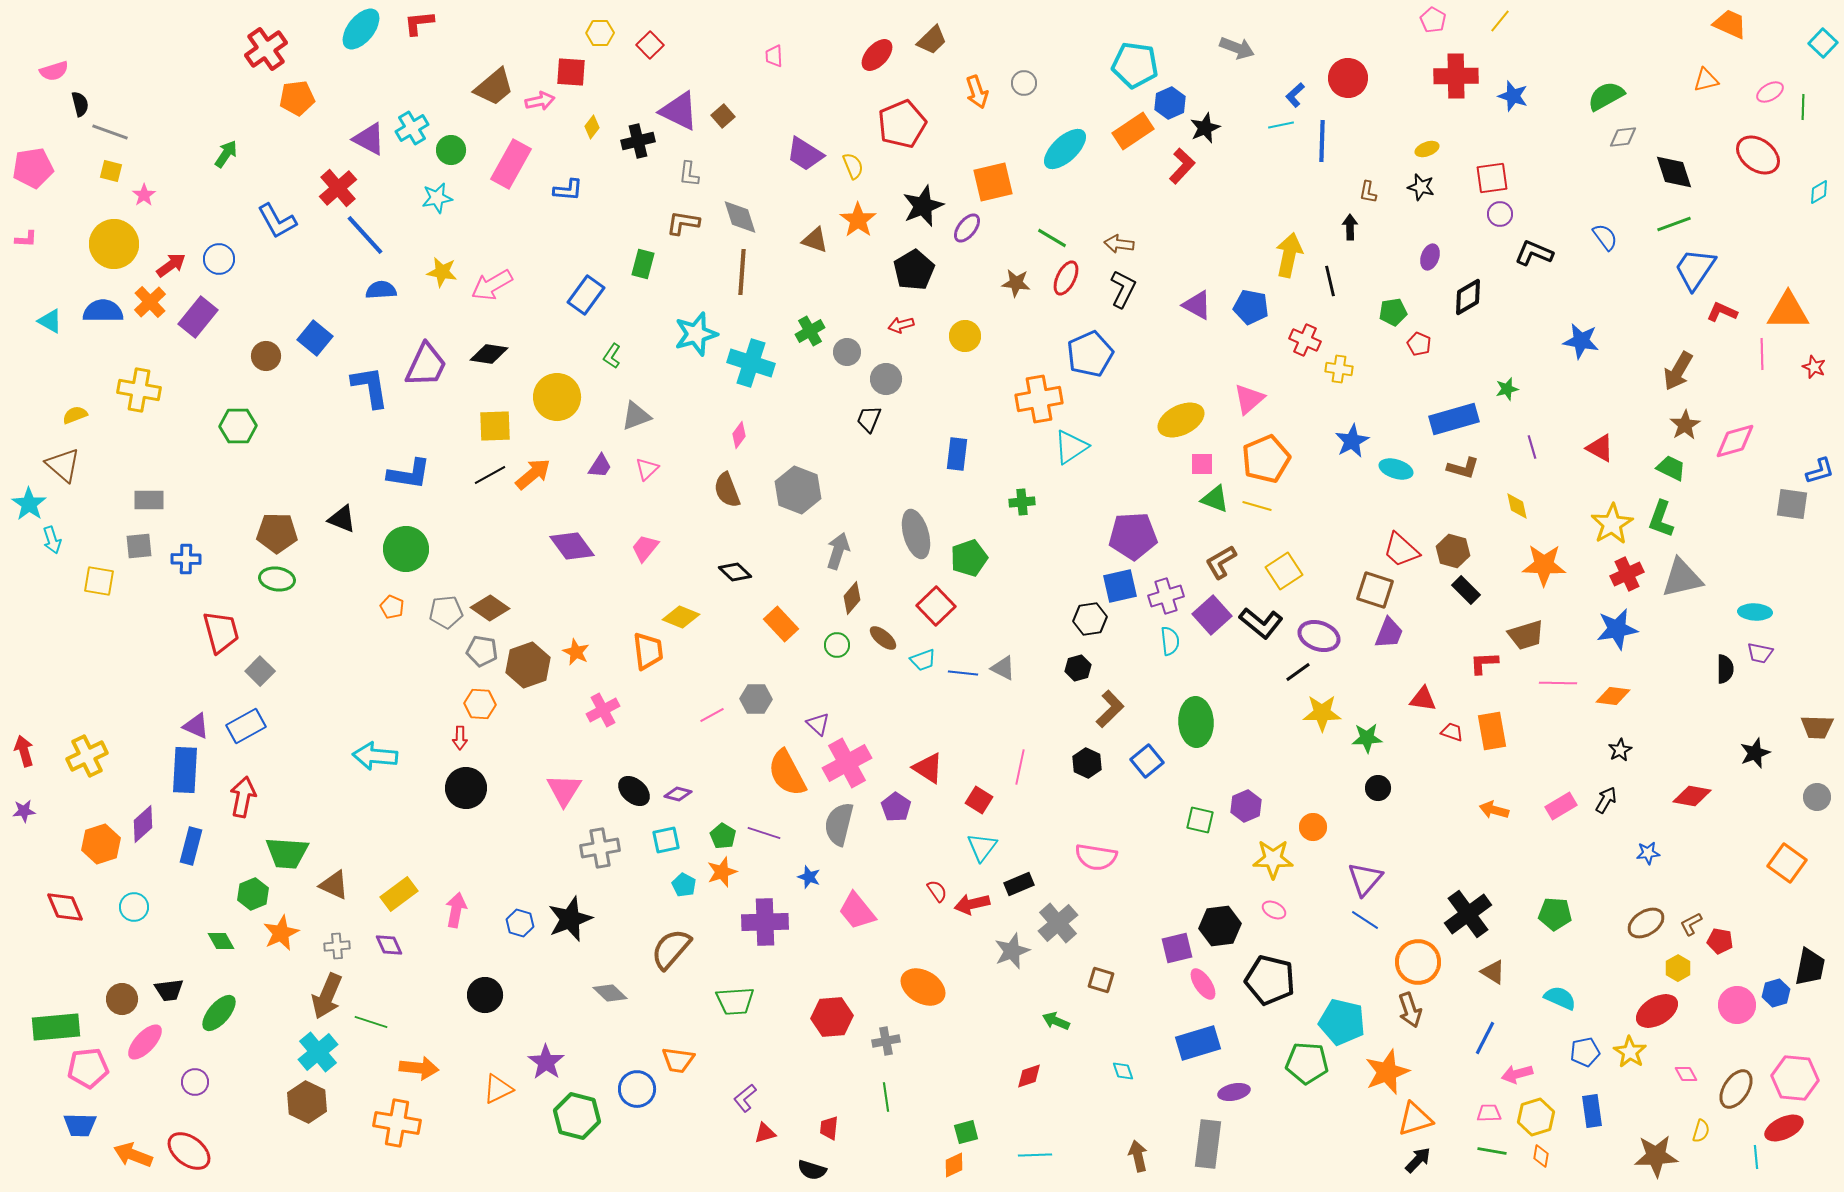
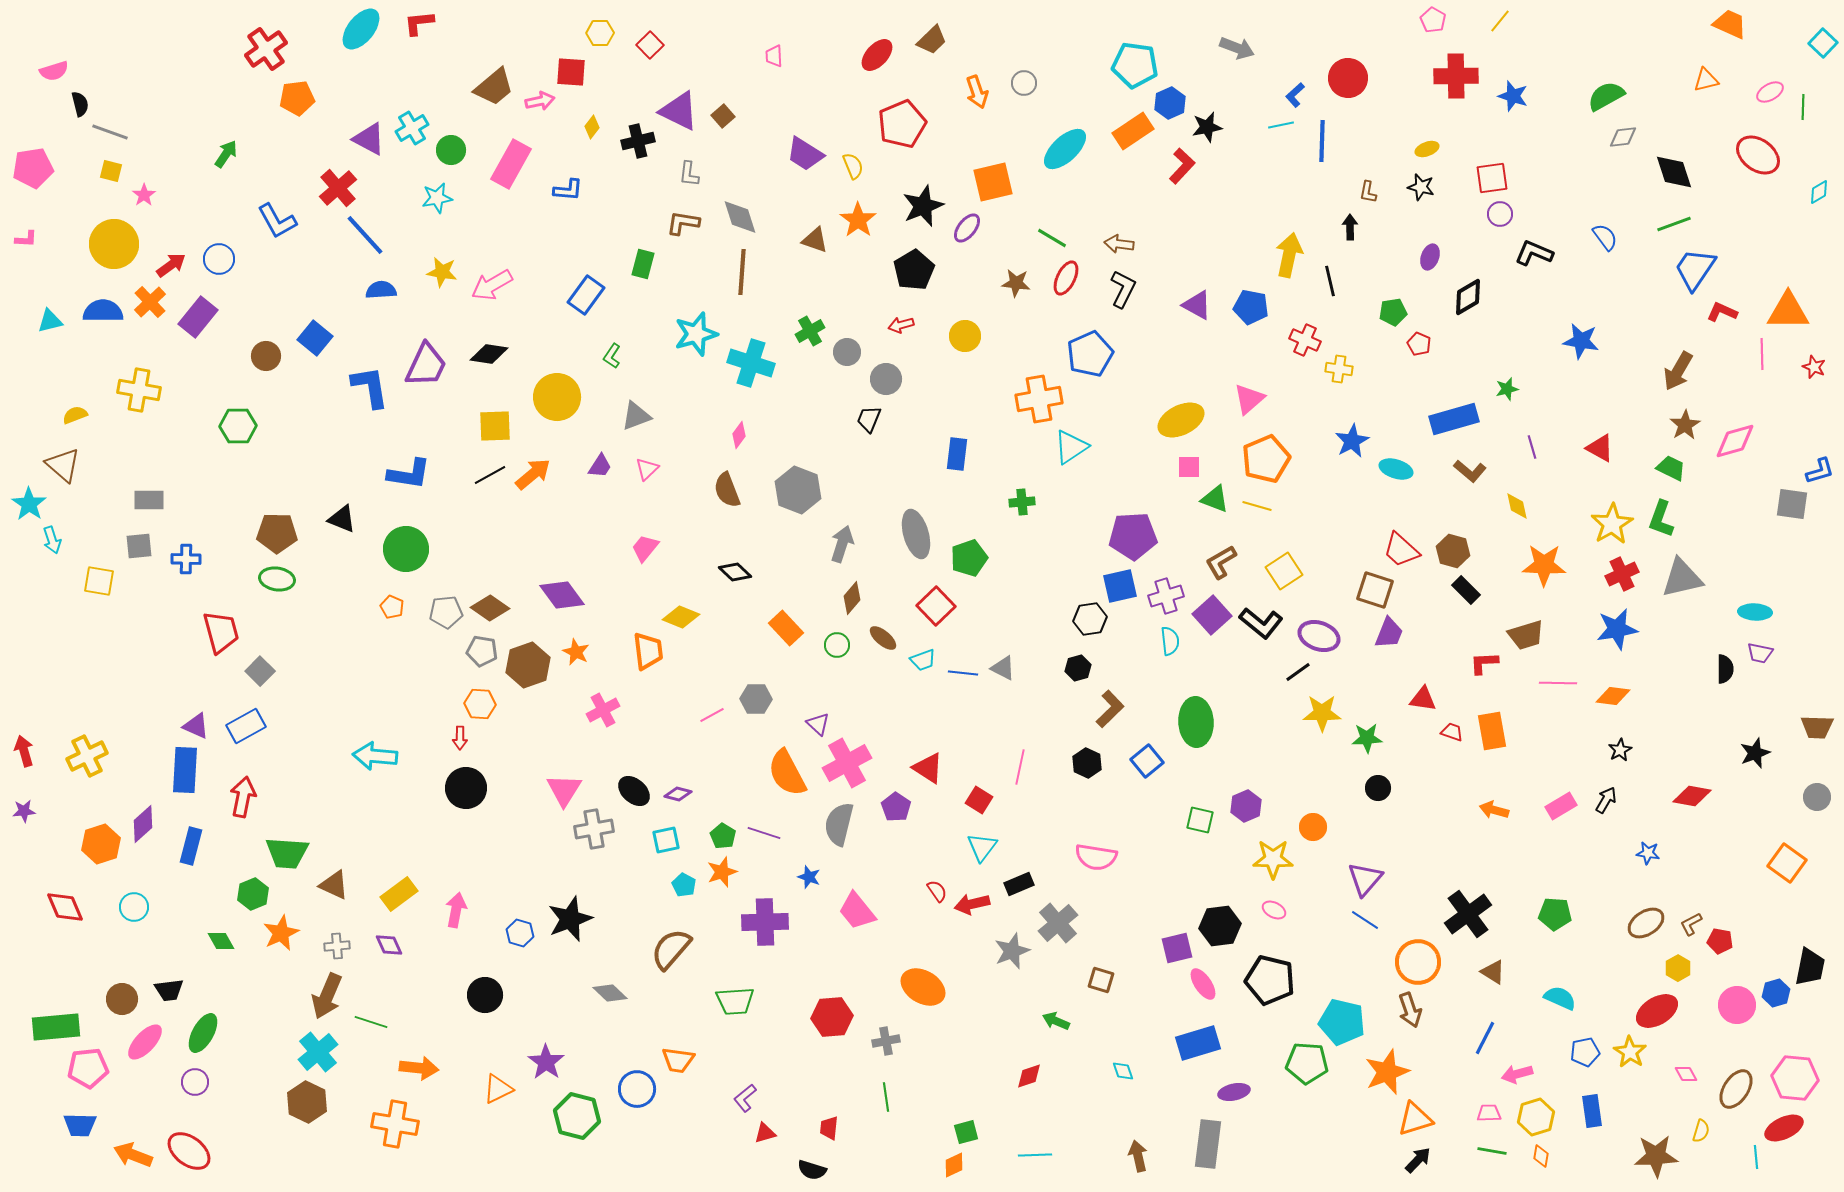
black star at (1205, 128): moved 2 px right, 1 px up; rotated 12 degrees clockwise
cyan triangle at (50, 321): rotated 44 degrees counterclockwise
pink square at (1202, 464): moved 13 px left, 3 px down
brown L-shape at (1463, 468): moved 7 px right, 3 px down; rotated 24 degrees clockwise
purple diamond at (572, 546): moved 10 px left, 49 px down
gray arrow at (838, 551): moved 4 px right, 7 px up
red cross at (1627, 574): moved 5 px left
orange rectangle at (781, 624): moved 5 px right, 4 px down
gray cross at (600, 848): moved 6 px left, 19 px up
blue star at (1648, 853): rotated 15 degrees clockwise
blue hexagon at (520, 923): moved 10 px down
green ellipse at (219, 1013): moved 16 px left, 20 px down; rotated 12 degrees counterclockwise
orange cross at (397, 1123): moved 2 px left, 1 px down
